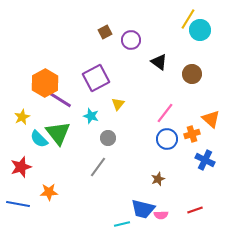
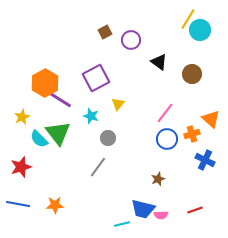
orange star: moved 6 px right, 13 px down
